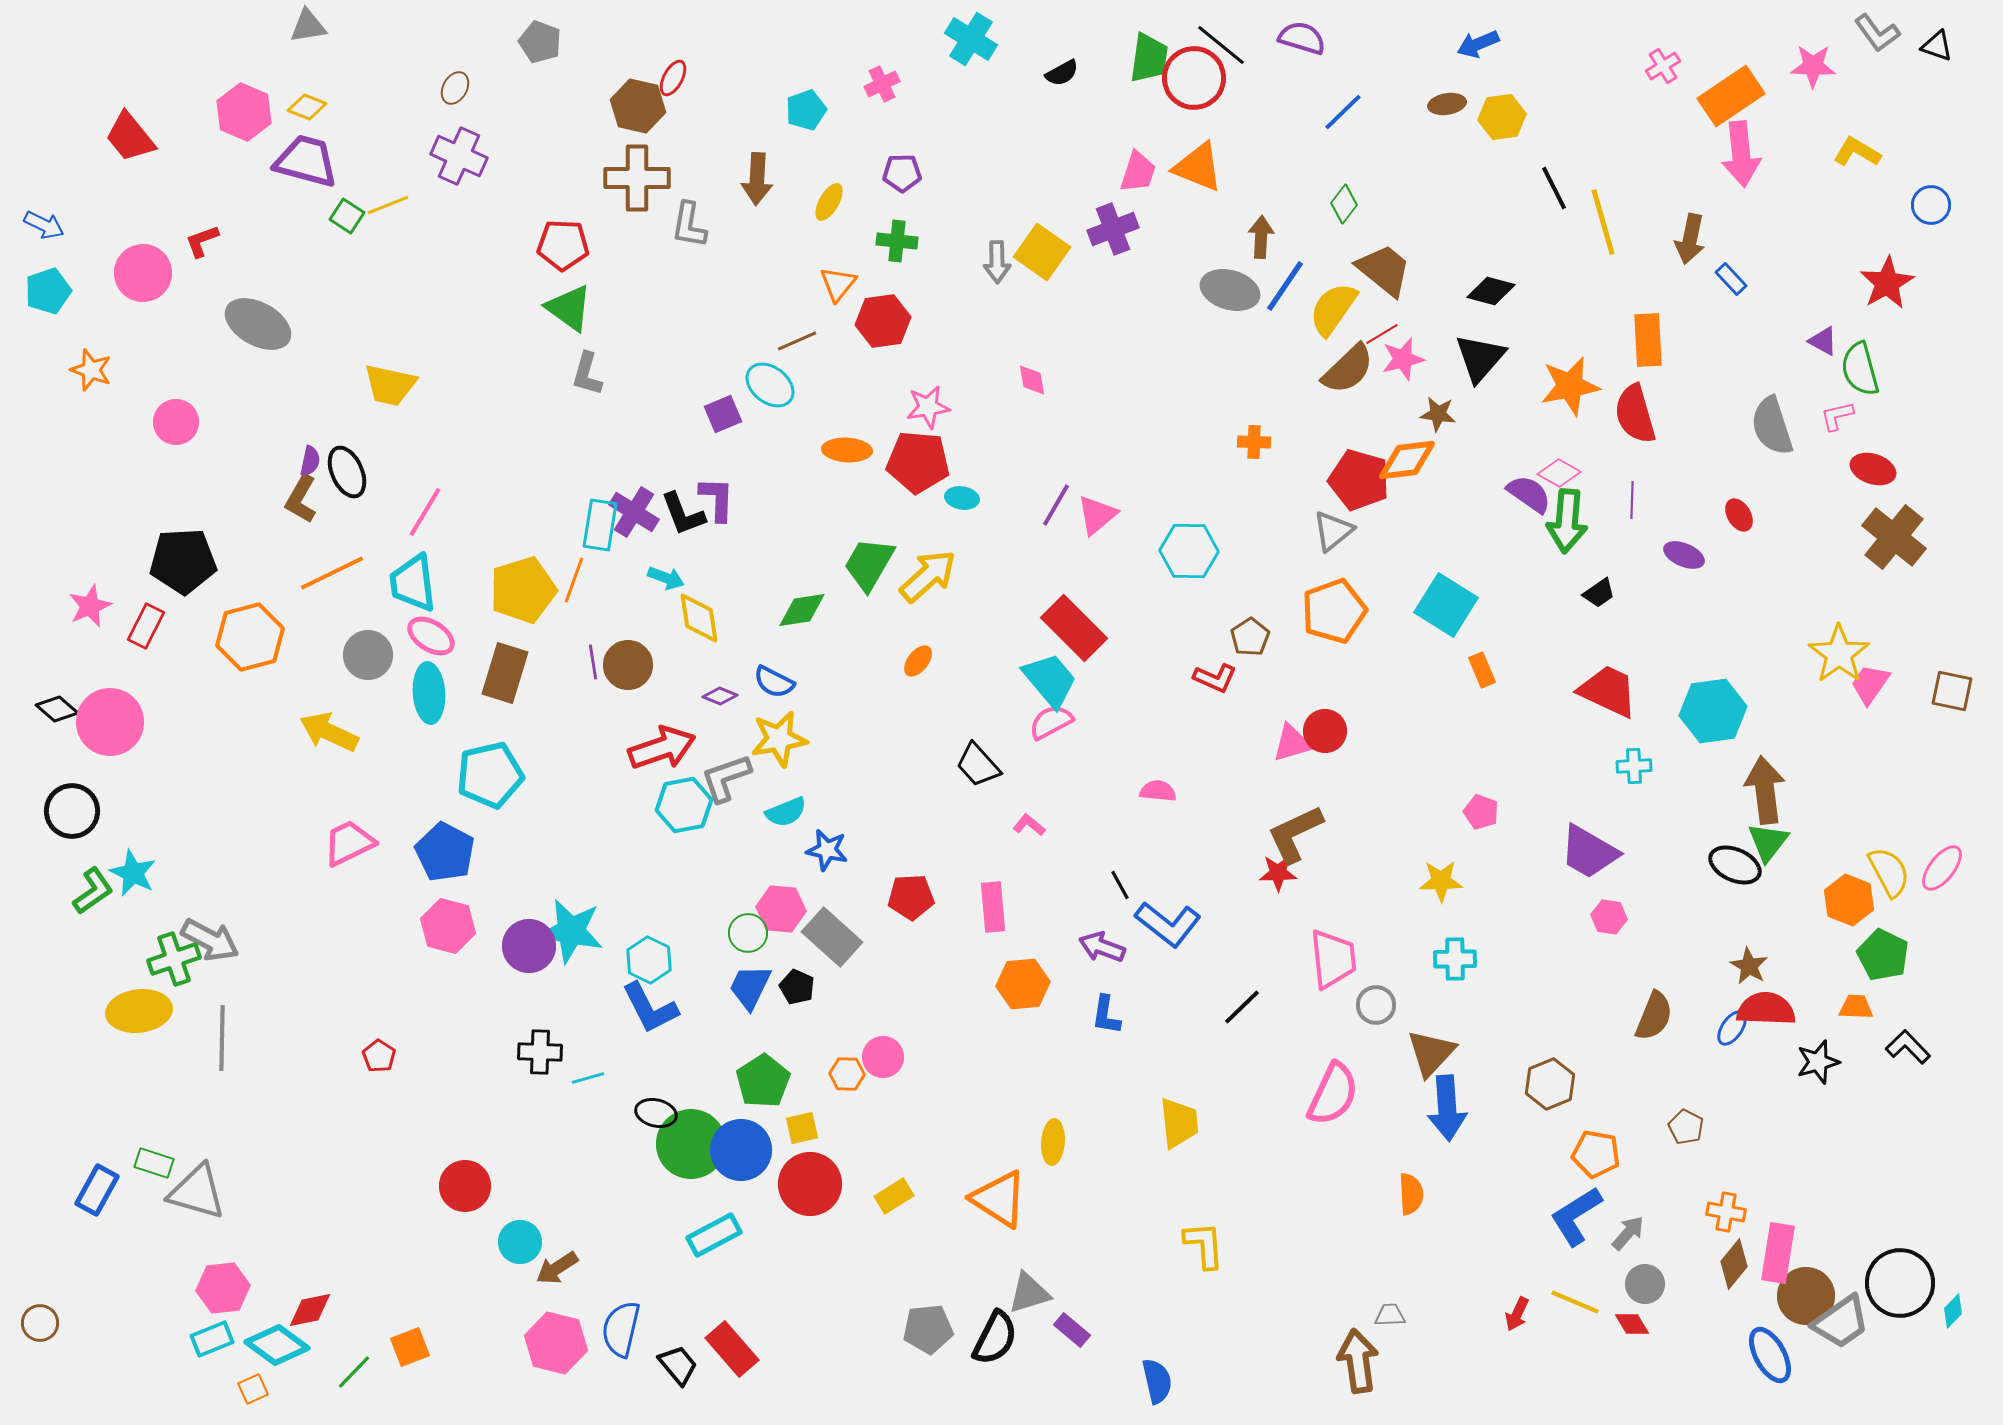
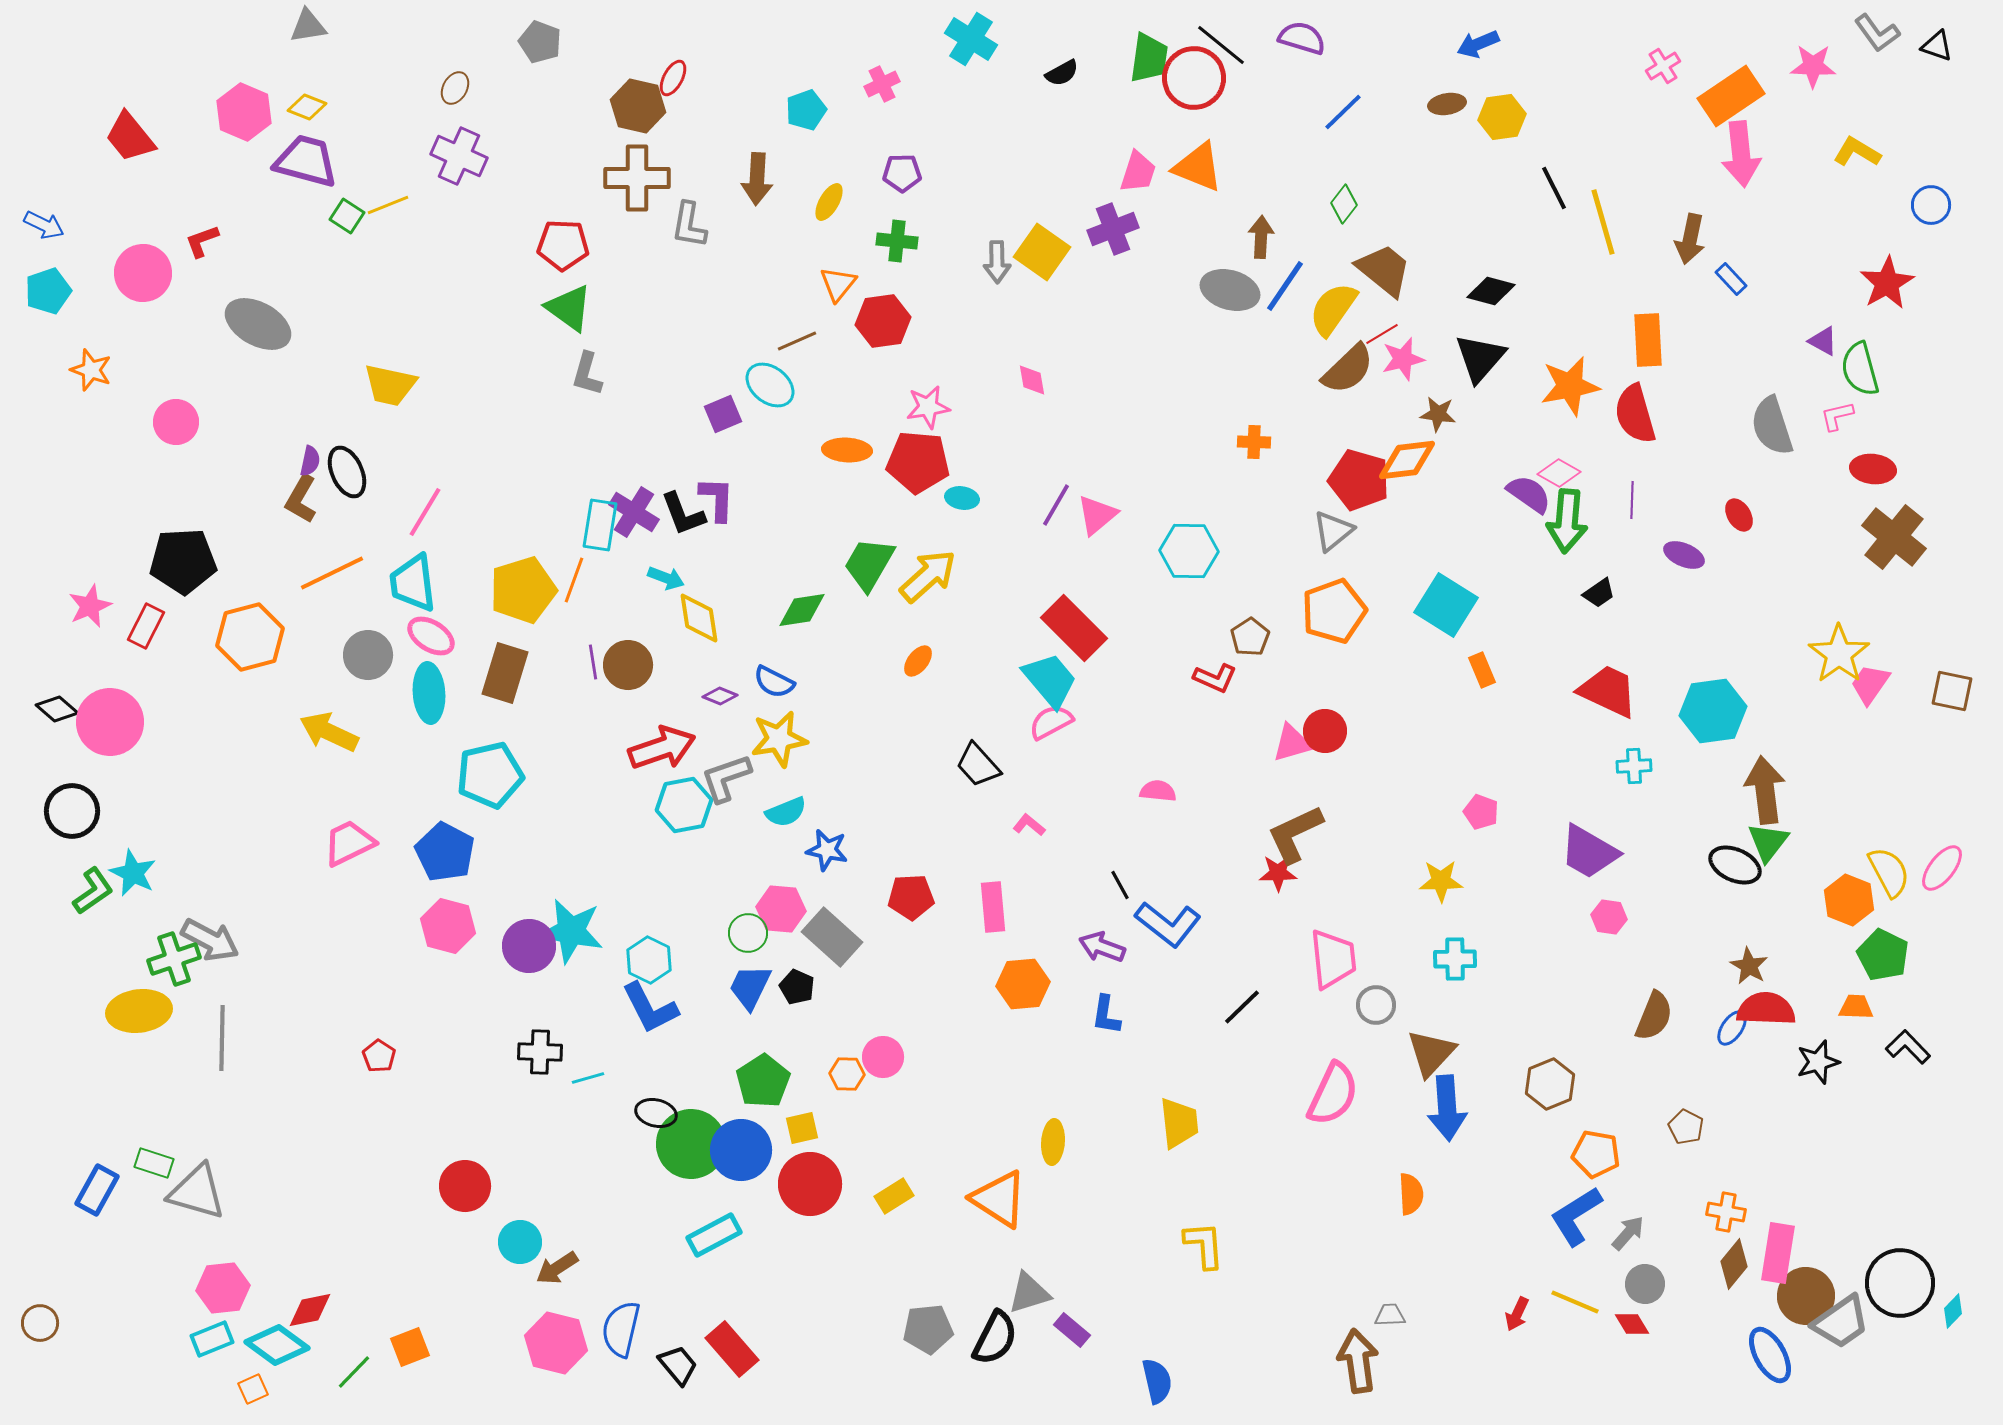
red ellipse at (1873, 469): rotated 12 degrees counterclockwise
